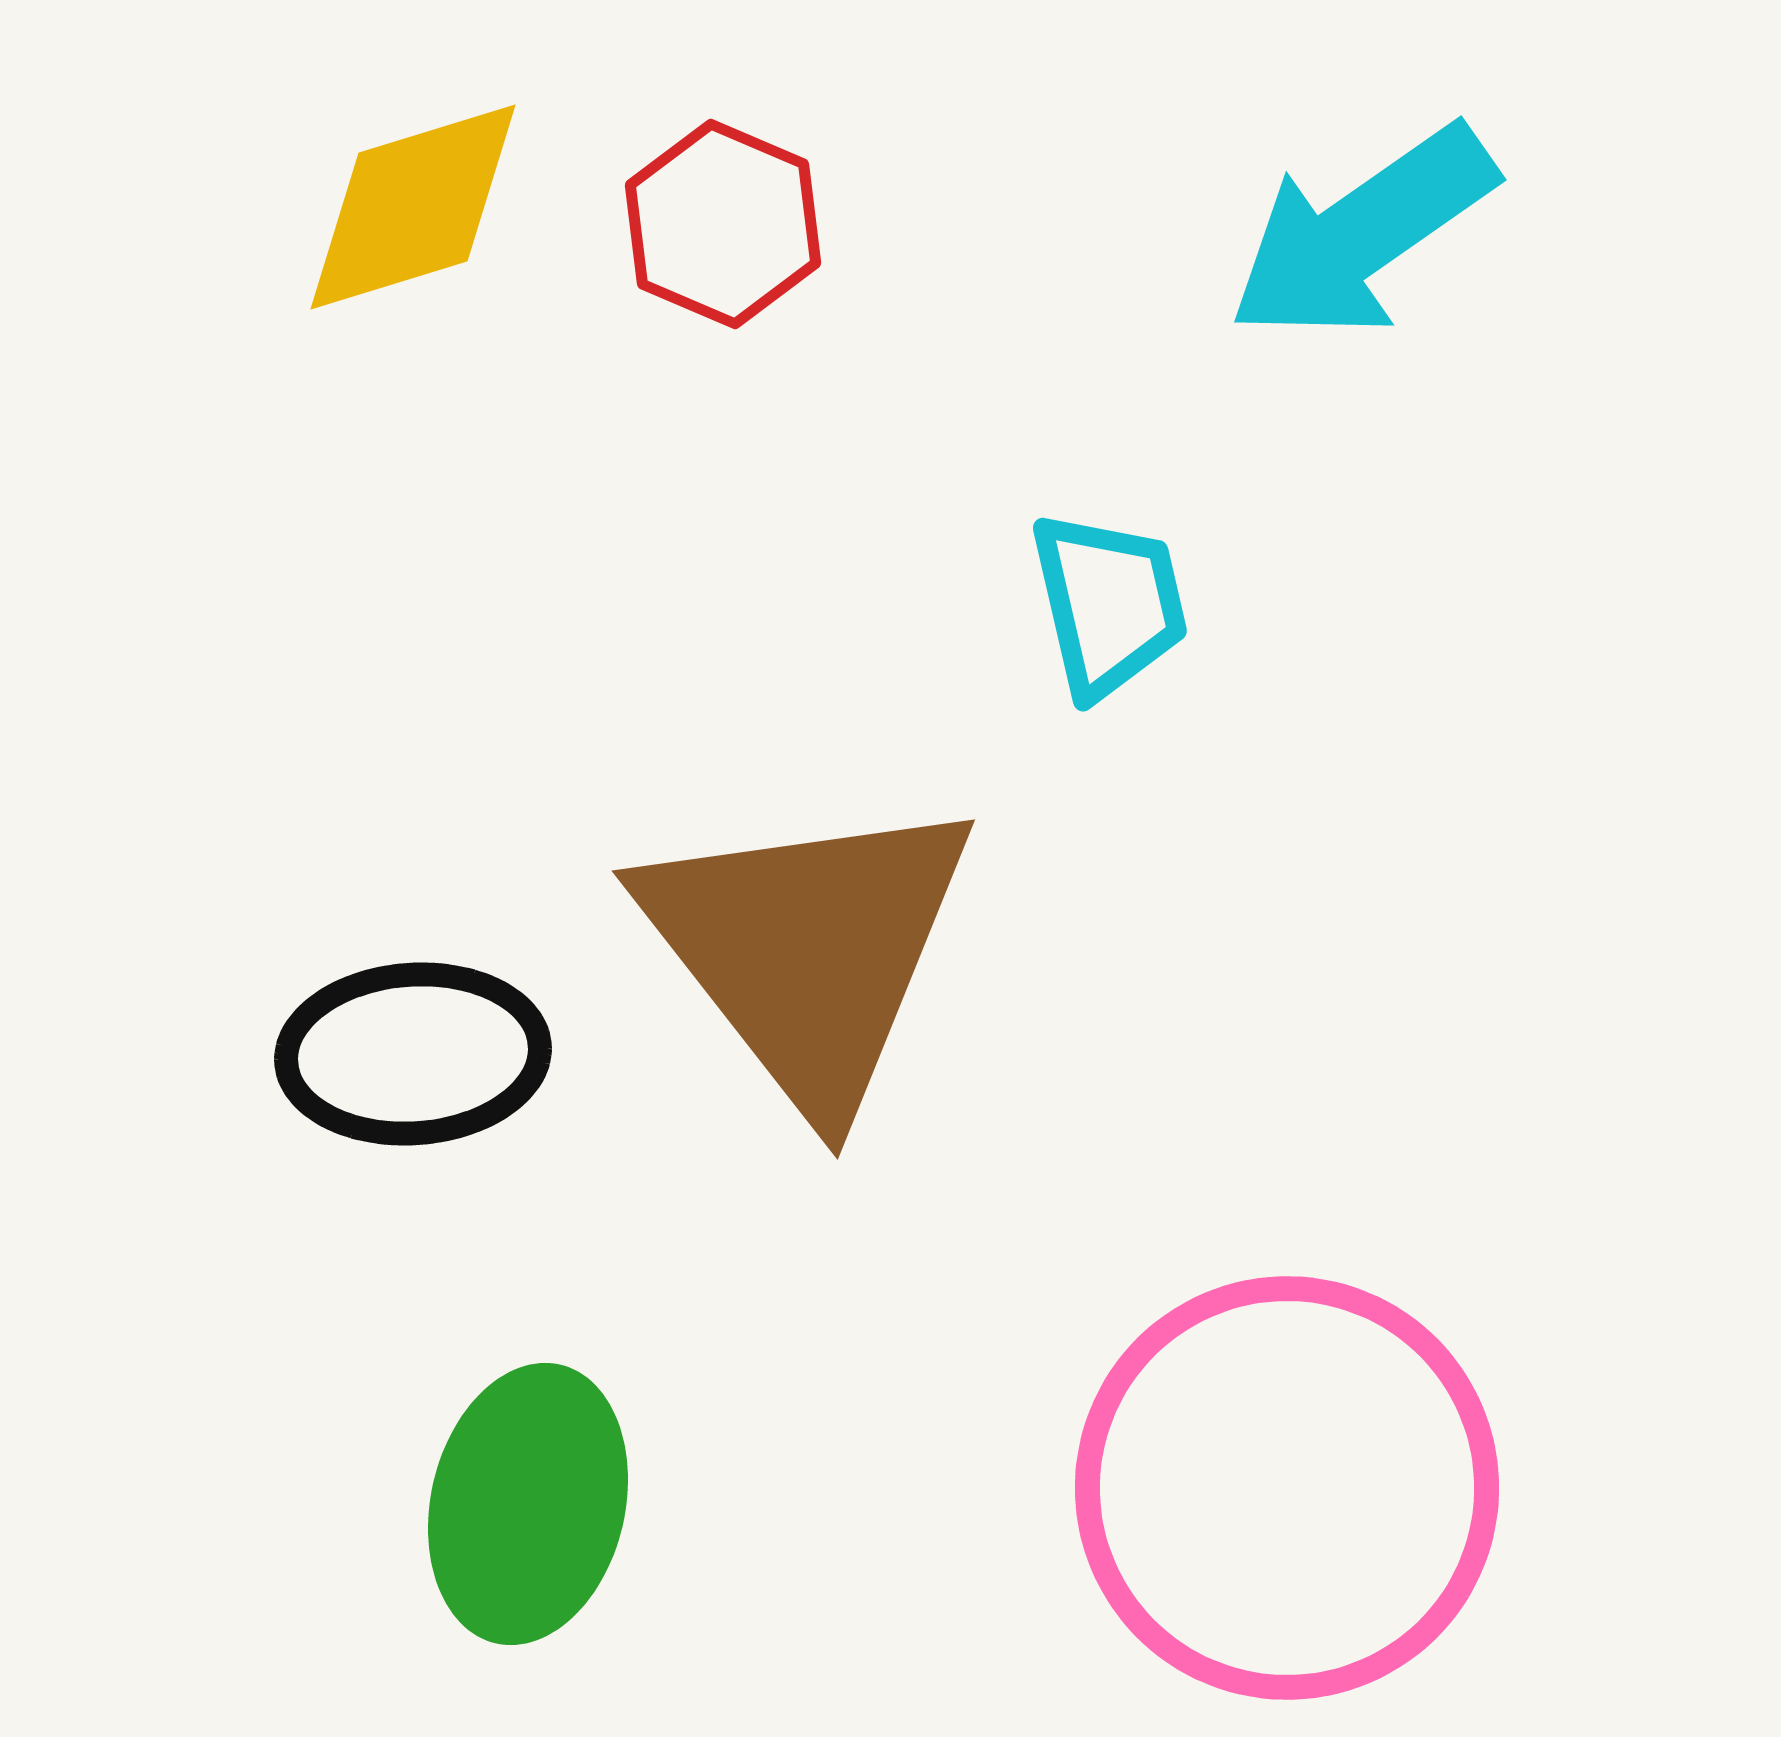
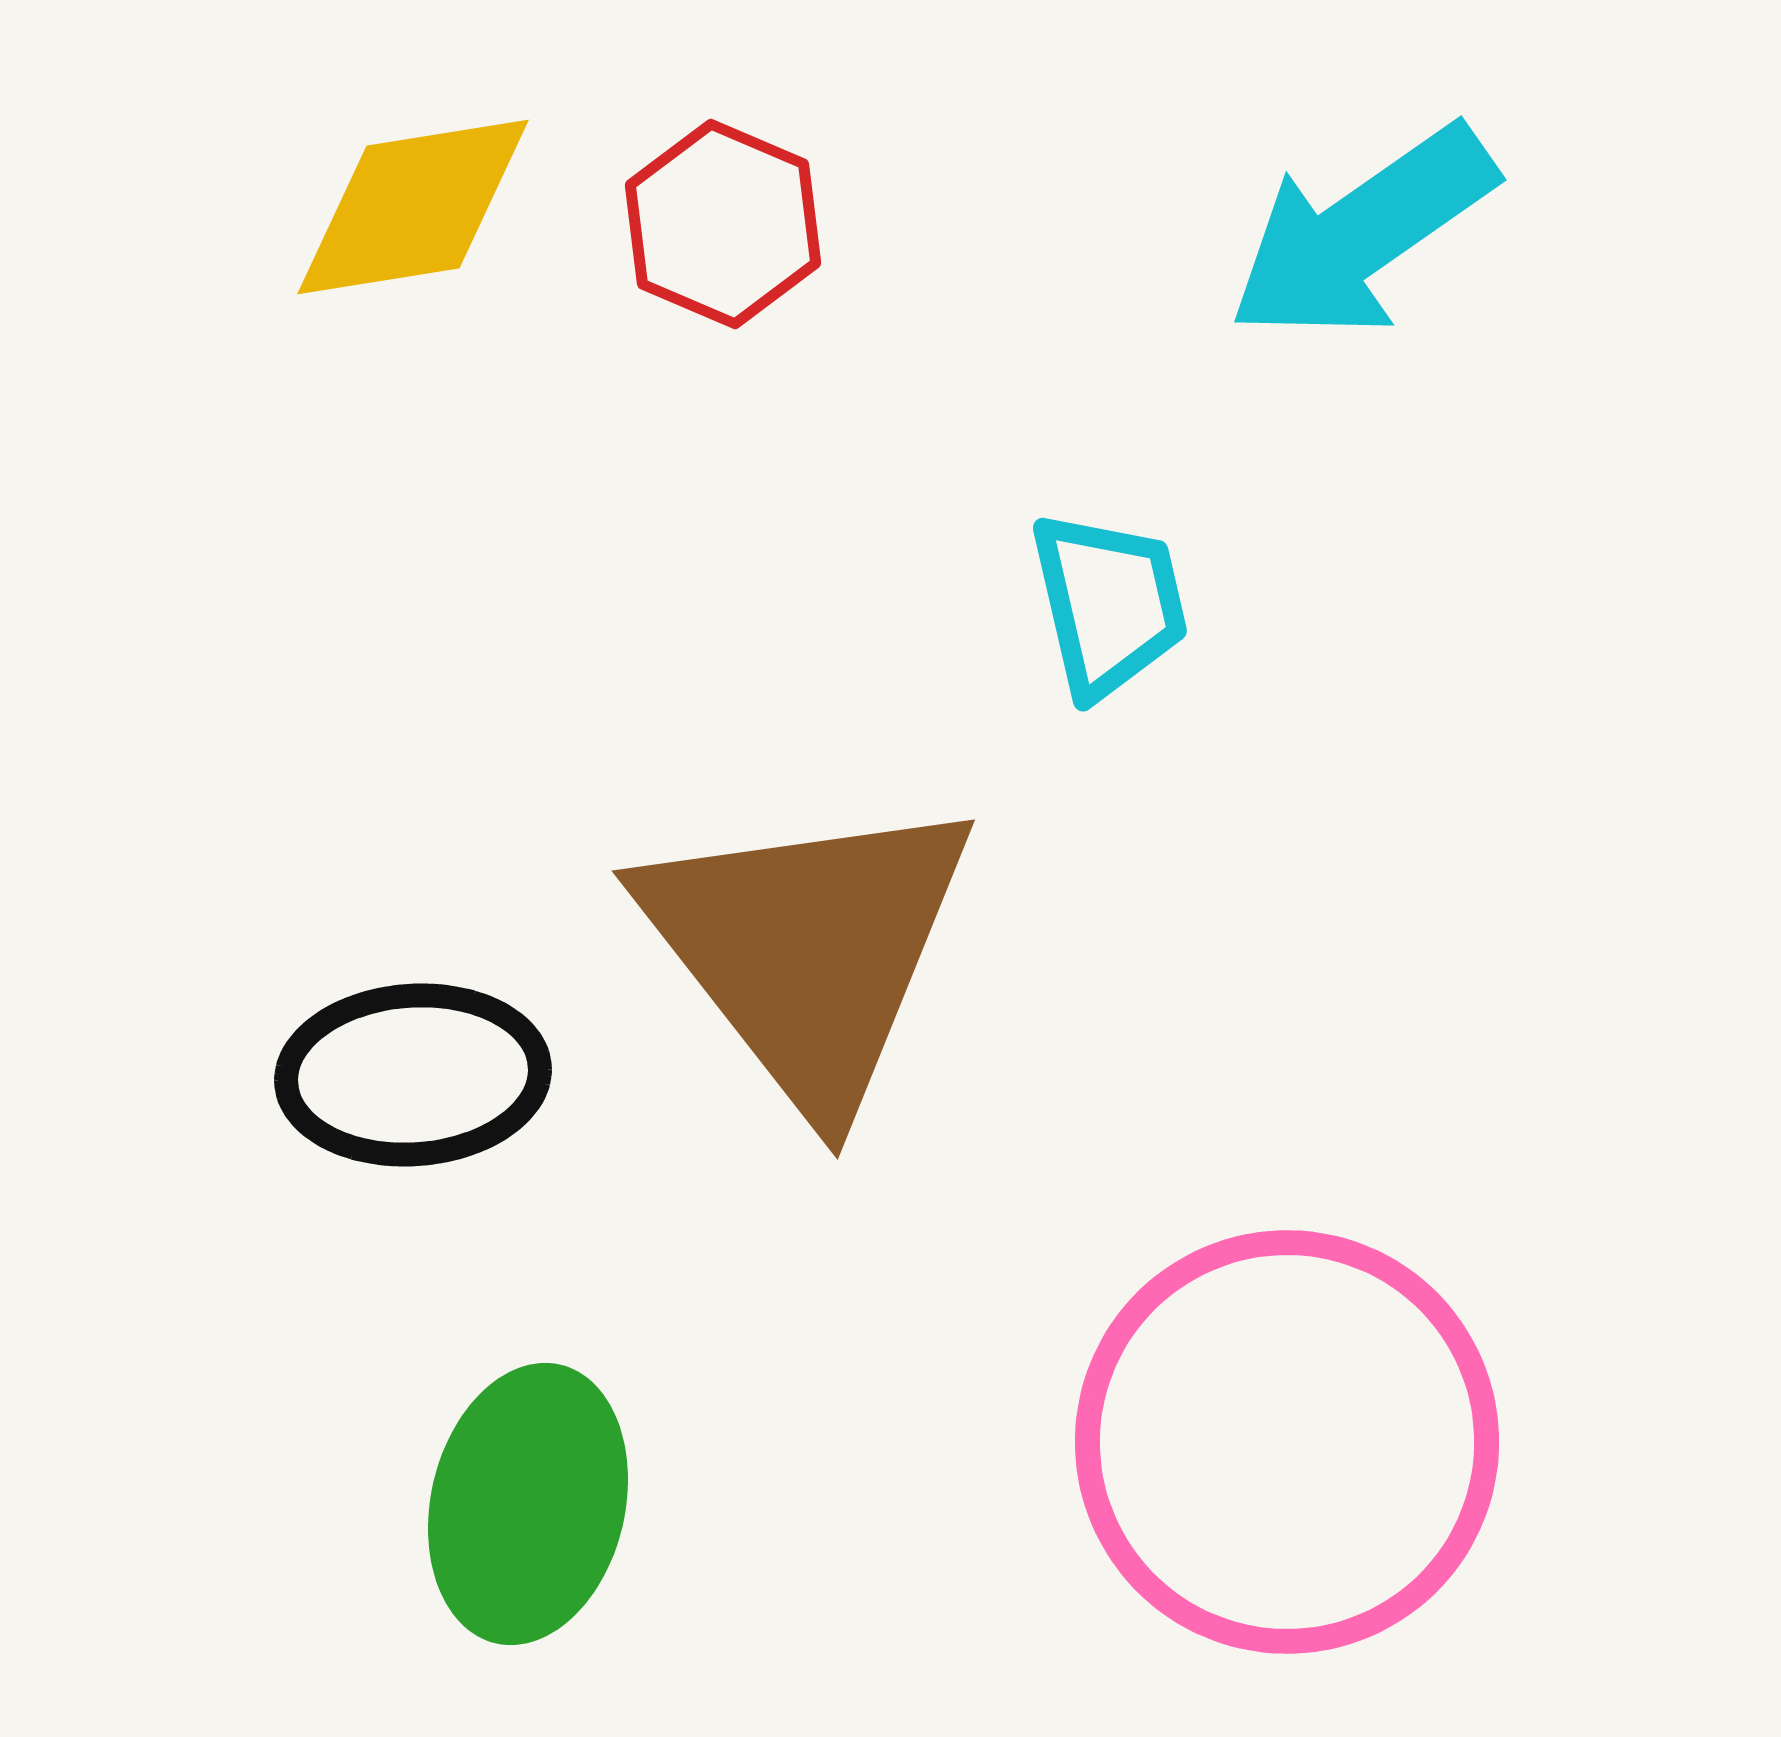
yellow diamond: rotated 8 degrees clockwise
black ellipse: moved 21 px down
pink circle: moved 46 px up
